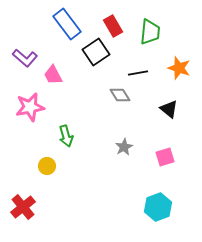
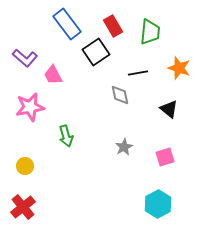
gray diamond: rotated 20 degrees clockwise
yellow circle: moved 22 px left
cyan hexagon: moved 3 px up; rotated 8 degrees counterclockwise
